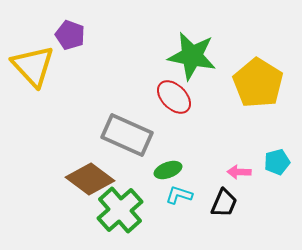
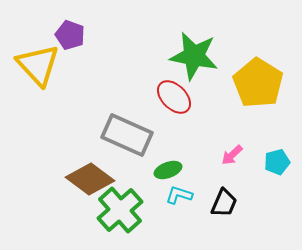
green star: moved 2 px right
yellow triangle: moved 5 px right, 1 px up
pink arrow: moved 7 px left, 17 px up; rotated 45 degrees counterclockwise
